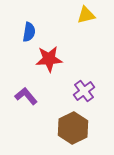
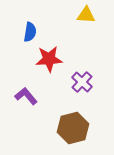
yellow triangle: rotated 18 degrees clockwise
blue semicircle: moved 1 px right
purple cross: moved 2 px left, 9 px up; rotated 10 degrees counterclockwise
brown hexagon: rotated 12 degrees clockwise
